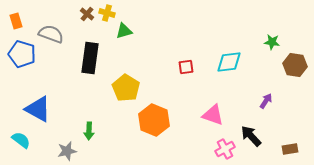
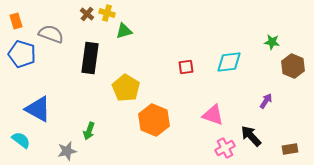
brown hexagon: moved 2 px left, 1 px down; rotated 15 degrees clockwise
green arrow: rotated 18 degrees clockwise
pink cross: moved 1 px up
